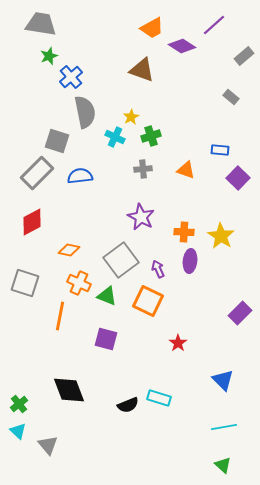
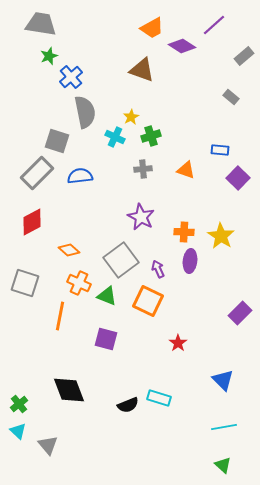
orange diamond at (69, 250): rotated 30 degrees clockwise
